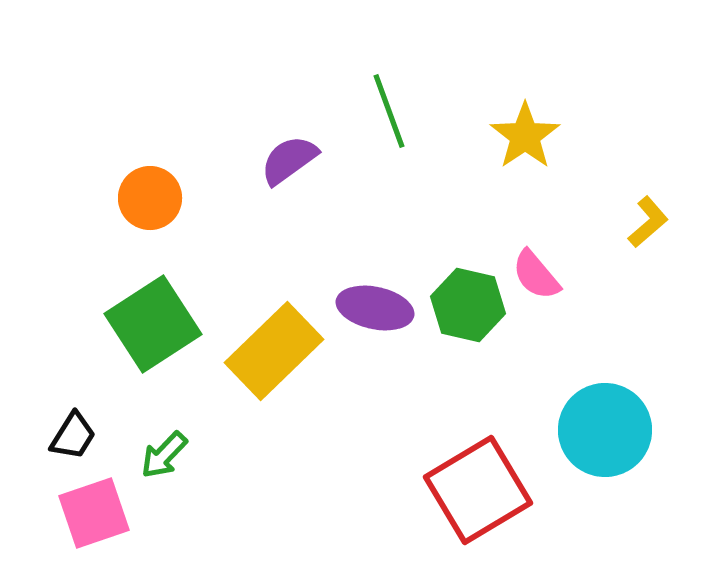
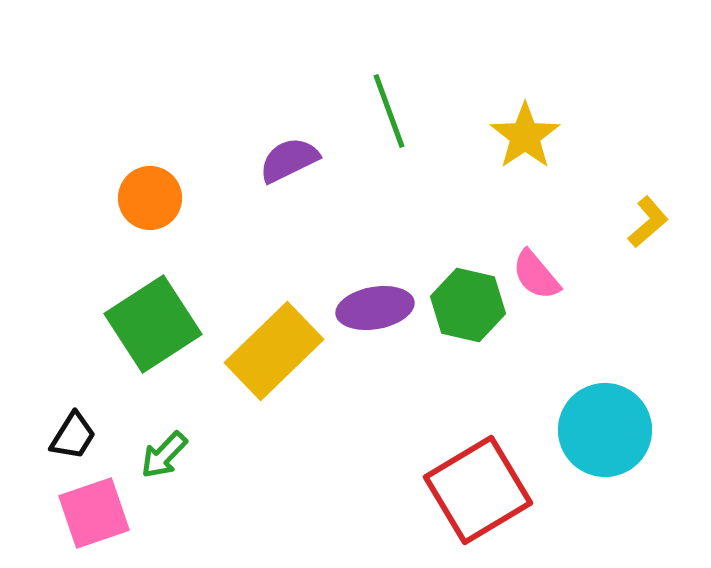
purple semicircle: rotated 10 degrees clockwise
purple ellipse: rotated 22 degrees counterclockwise
